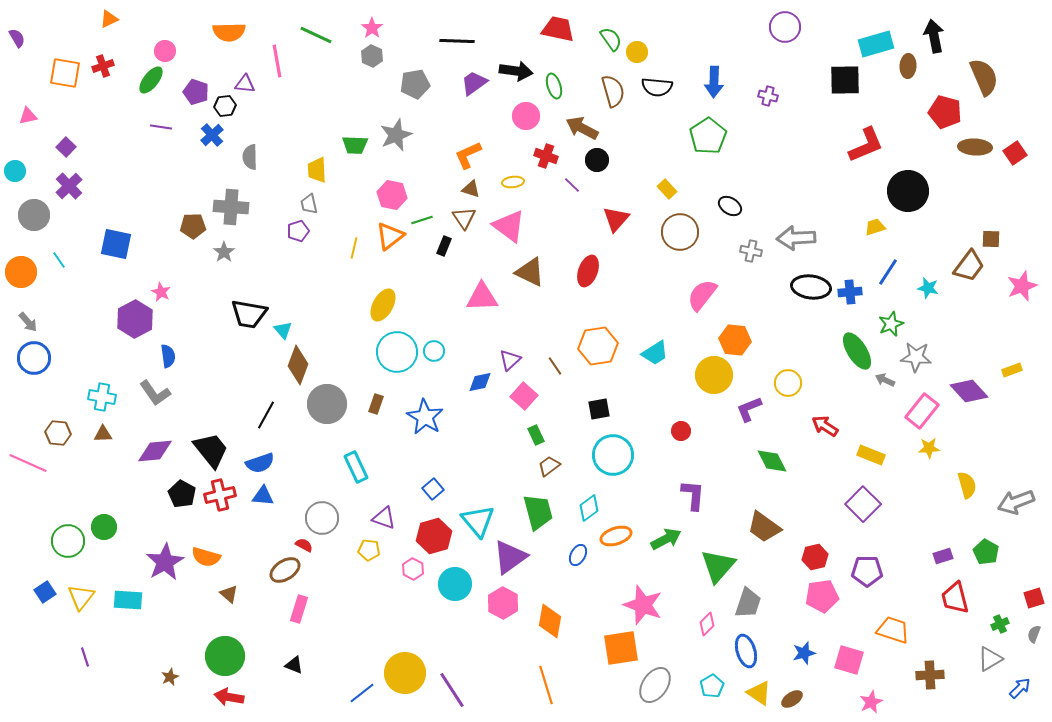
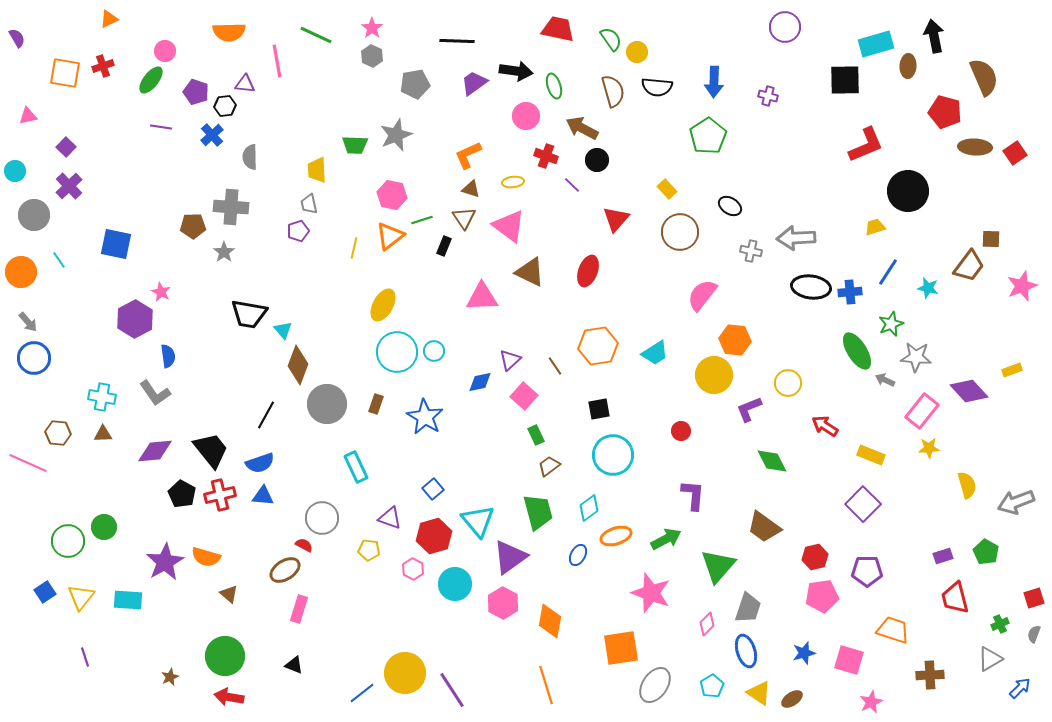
purple triangle at (384, 518): moved 6 px right
gray trapezoid at (748, 603): moved 5 px down
pink star at (643, 605): moved 8 px right, 12 px up
